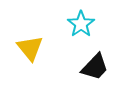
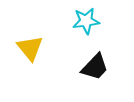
cyan star: moved 5 px right, 3 px up; rotated 28 degrees clockwise
